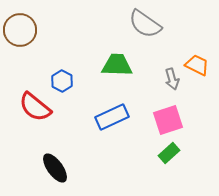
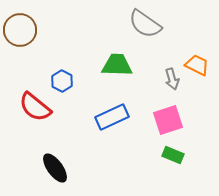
green rectangle: moved 4 px right, 2 px down; rotated 65 degrees clockwise
